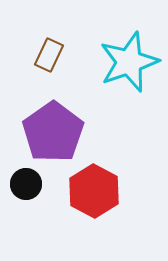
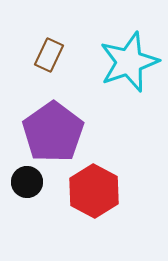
black circle: moved 1 px right, 2 px up
